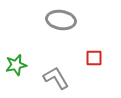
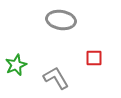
green star: rotated 10 degrees counterclockwise
